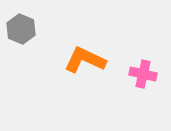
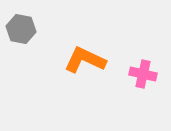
gray hexagon: rotated 12 degrees counterclockwise
